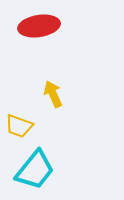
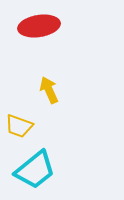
yellow arrow: moved 4 px left, 4 px up
cyan trapezoid: rotated 12 degrees clockwise
